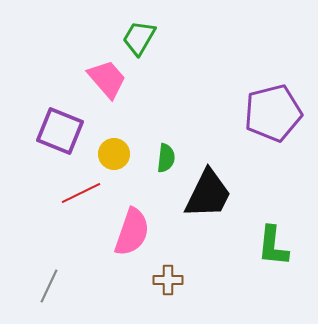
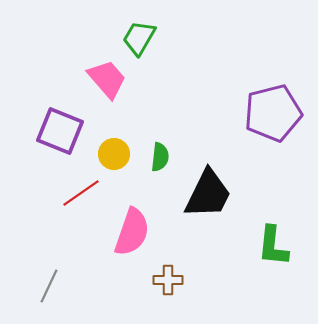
green semicircle: moved 6 px left, 1 px up
red line: rotated 9 degrees counterclockwise
